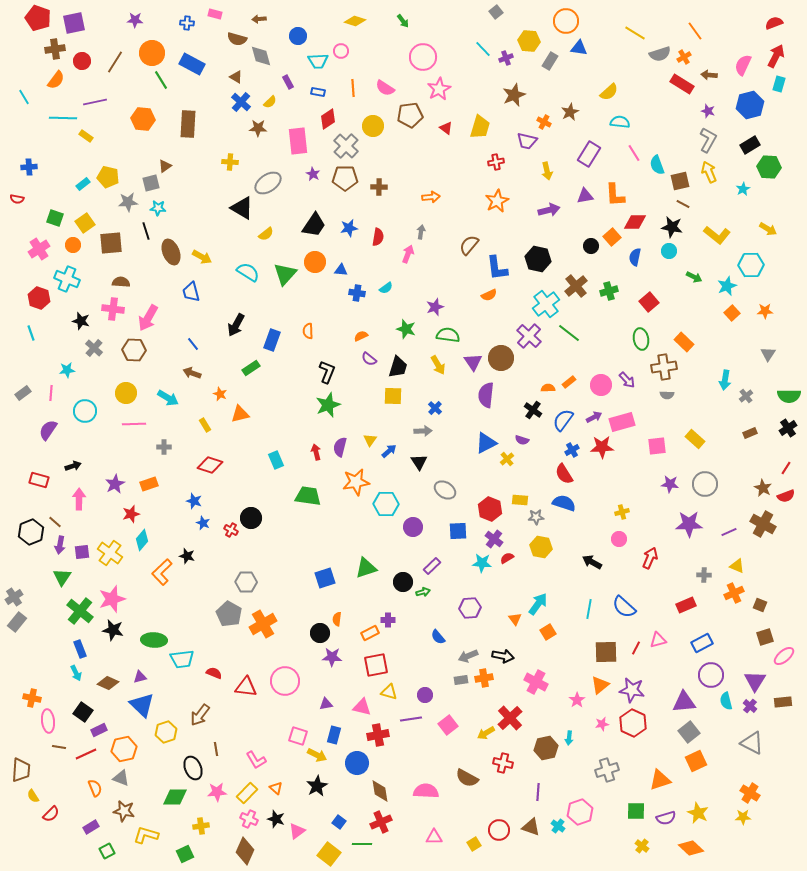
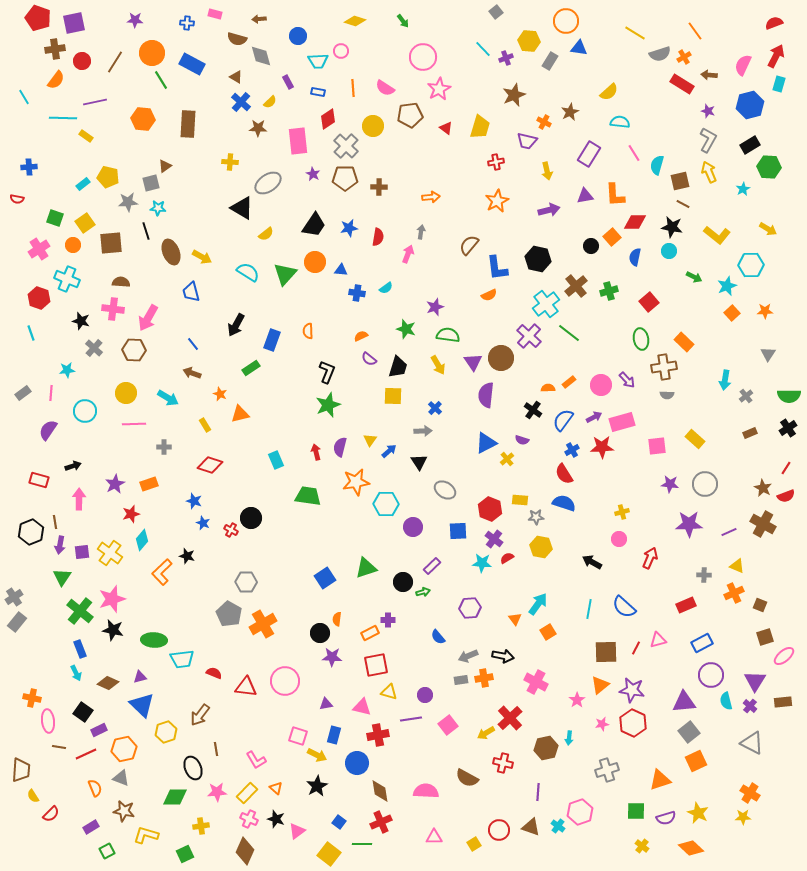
cyan semicircle at (657, 165): rotated 36 degrees clockwise
brown line at (55, 522): rotated 40 degrees clockwise
blue square at (325, 578): rotated 15 degrees counterclockwise
